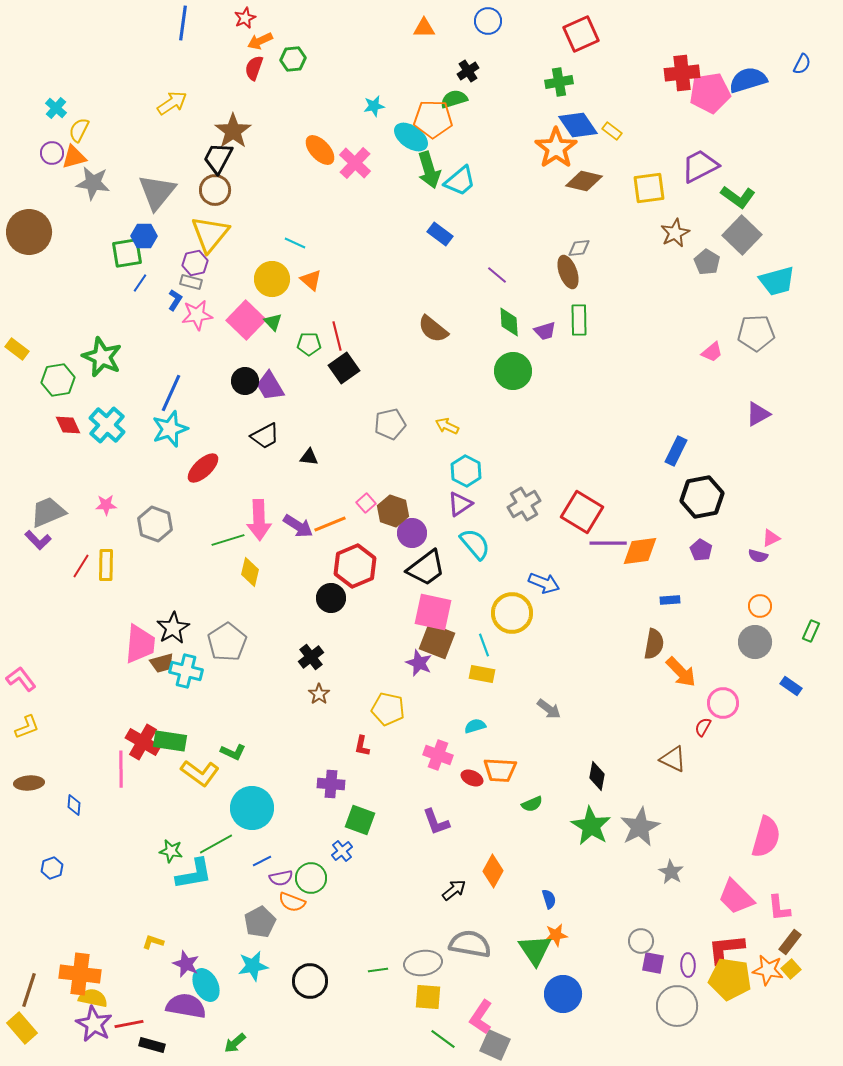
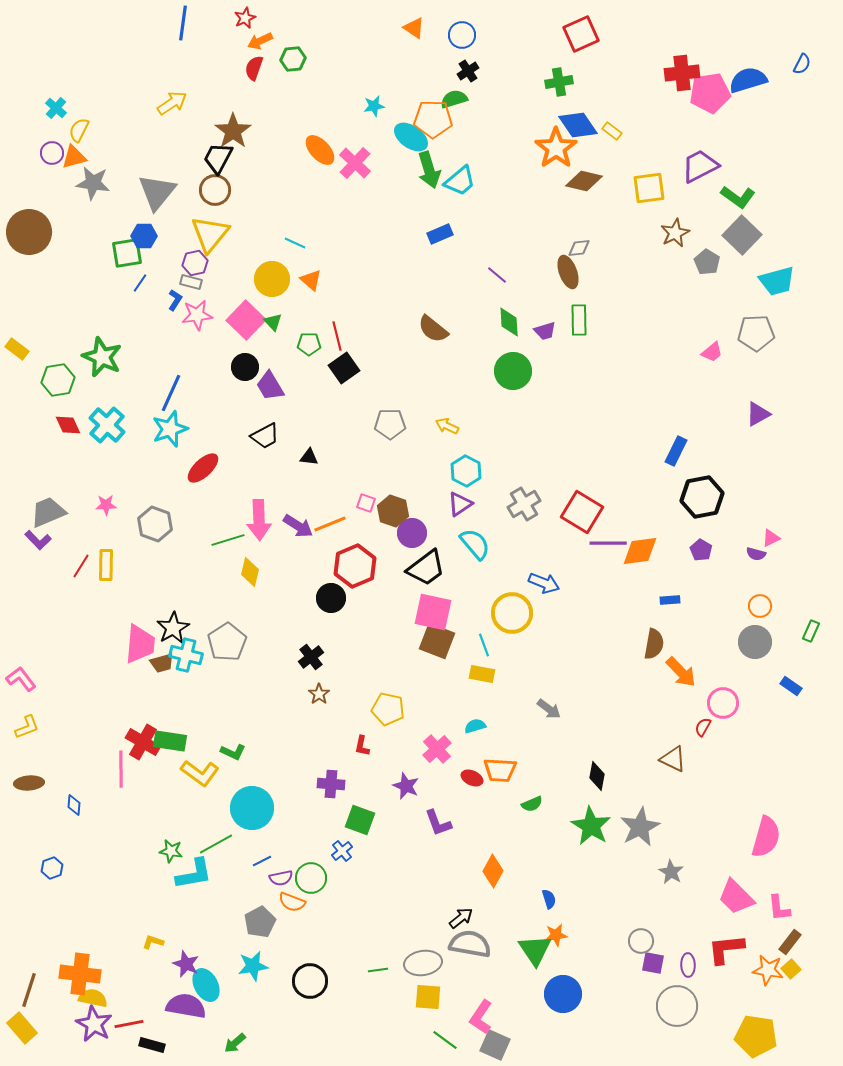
blue circle at (488, 21): moved 26 px left, 14 px down
orange triangle at (424, 28): moved 10 px left; rotated 35 degrees clockwise
blue rectangle at (440, 234): rotated 60 degrees counterclockwise
black circle at (245, 381): moved 14 px up
gray pentagon at (390, 424): rotated 12 degrees clockwise
pink square at (366, 503): rotated 30 degrees counterclockwise
purple semicircle at (758, 556): moved 2 px left, 2 px up
purple star at (419, 663): moved 13 px left, 123 px down
cyan cross at (186, 671): moved 16 px up
pink cross at (438, 755): moved 1 px left, 6 px up; rotated 28 degrees clockwise
purple L-shape at (436, 822): moved 2 px right, 1 px down
black arrow at (454, 890): moved 7 px right, 28 px down
yellow pentagon at (730, 979): moved 26 px right, 57 px down
green line at (443, 1039): moved 2 px right, 1 px down
